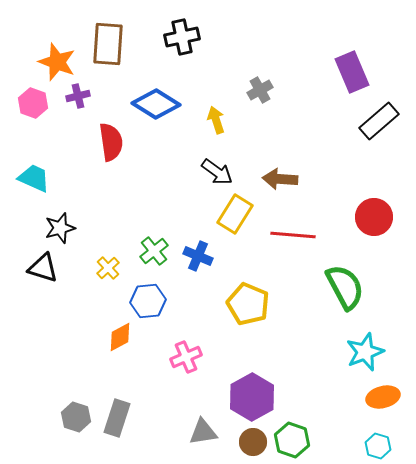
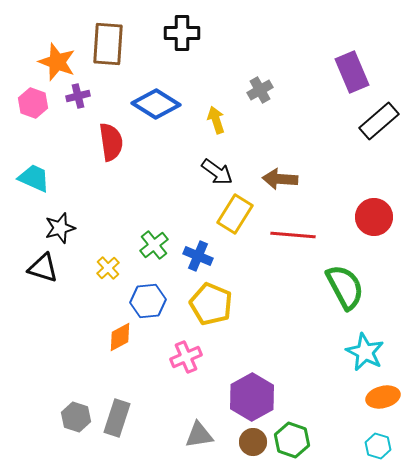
black cross: moved 4 px up; rotated 12 degrees clockwise
green cross: moved 6 px up
yellow pentagon: moved 37 px left
cyan star: rotated 24 degrees counterclockwise
gray triangle: moved 4 px left, 3 px down
